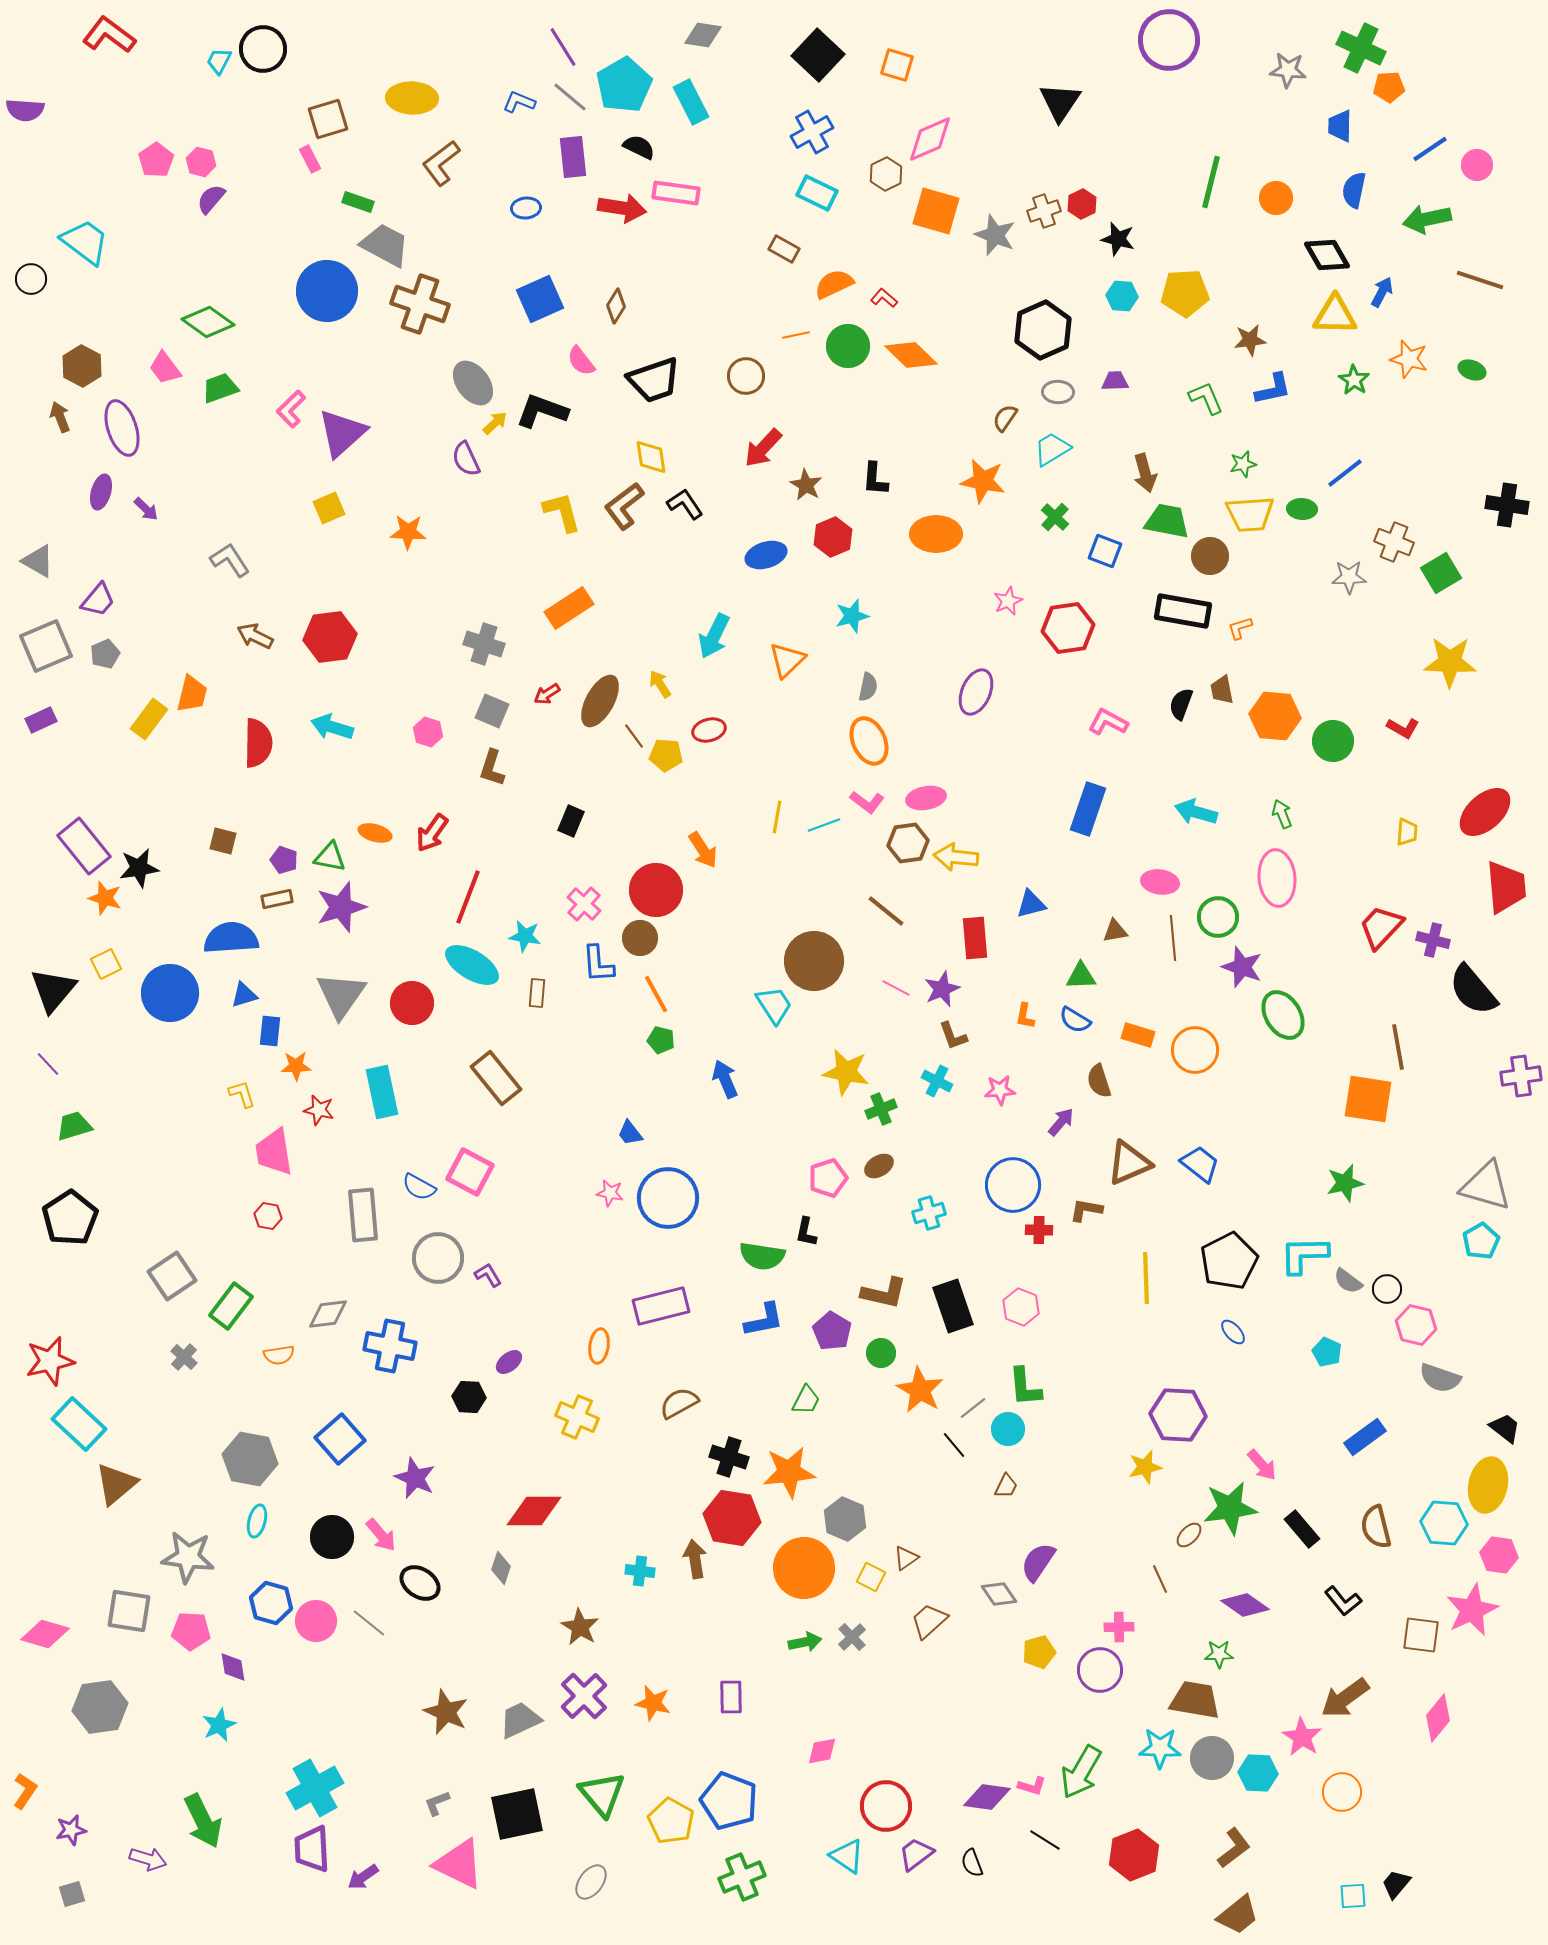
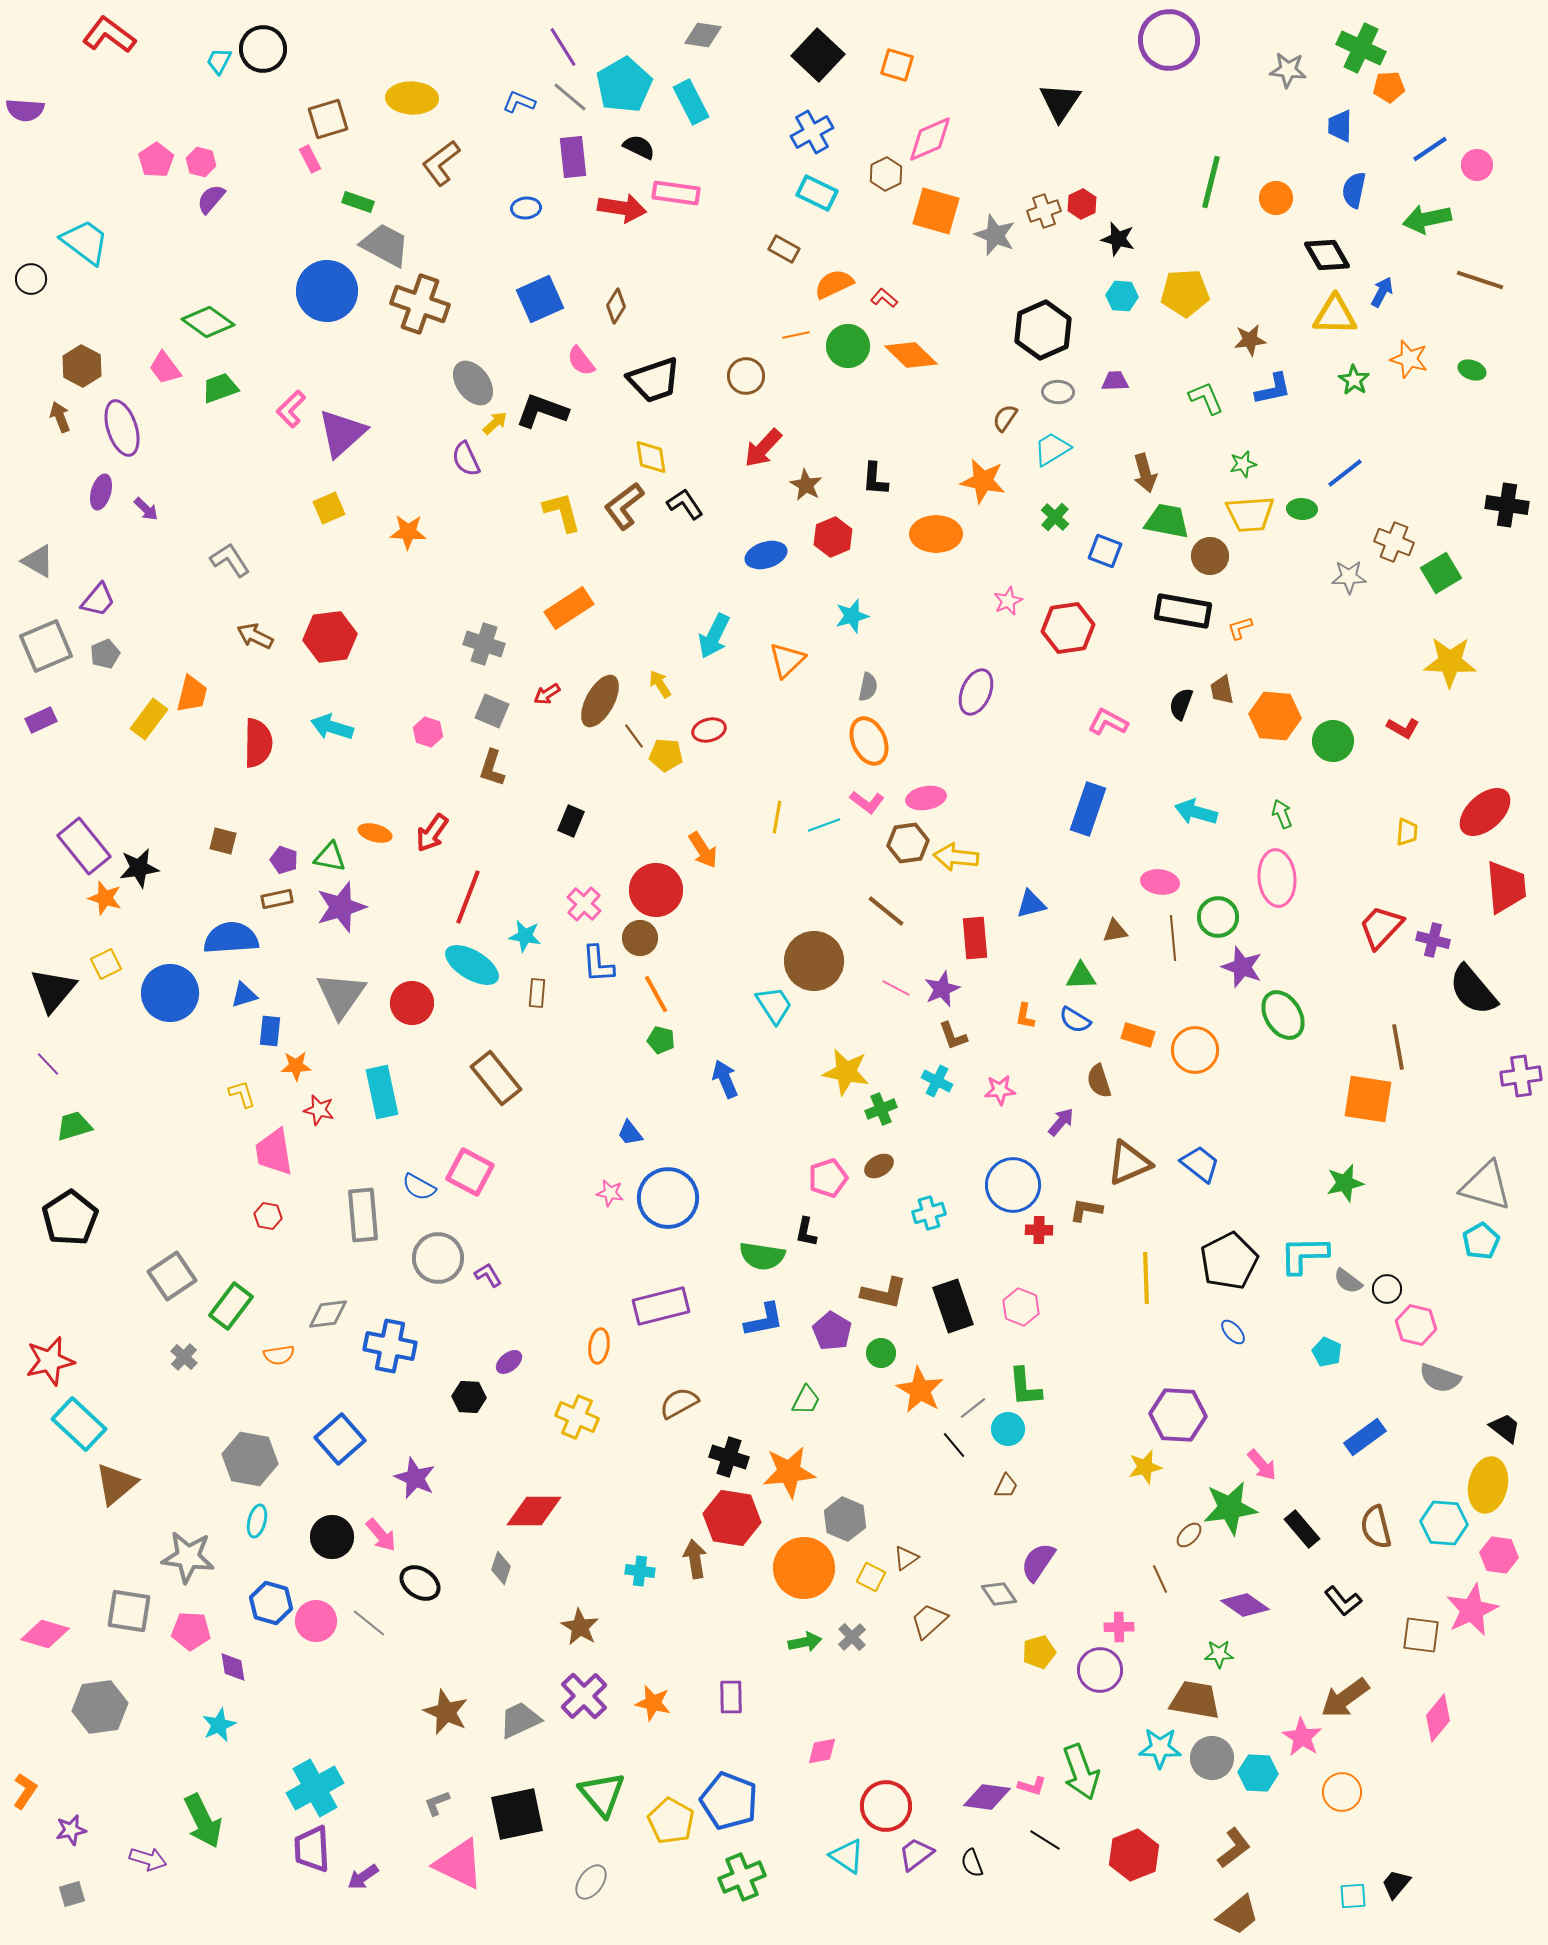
green arrow at (1081, 1772): rotated 50 degrees counterclockwise
